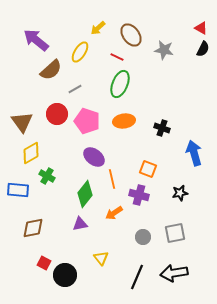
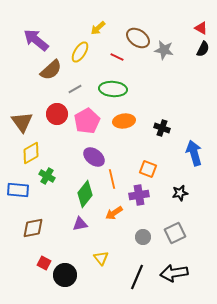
brown ellipse: moved 7 px right, 3 px down; rotated 20 degrees counterclockwise
green ellipse: moved 7 px left, 5 px down; rotated 72 degrees clockwise
pink pentagon: rotated 25 degrees clockwise
purple cross: rotated 24 degrees counterclockwise
gray square: rotated 15 degrees counterclockwise
